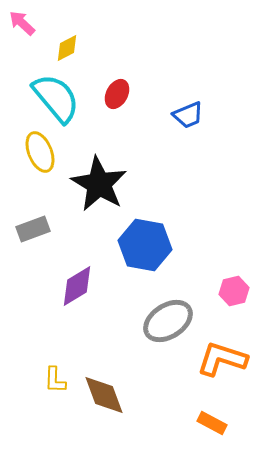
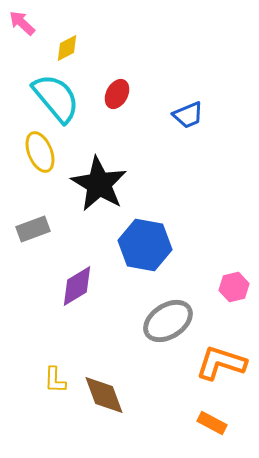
pink hexagon: moved 4 px up
orange L-shape: moved 1 px left, 4 px down
